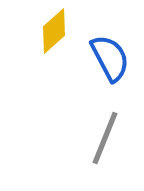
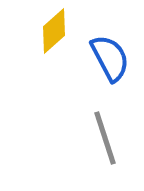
gray line: rotated 40 degrees counterclockwise
